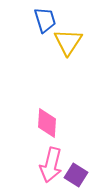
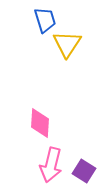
yellow triangle: moved 1 px left, 2 px down
pink diamond: moved 7 px left
purple square: moved 8 px right, 4 px up
